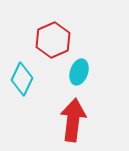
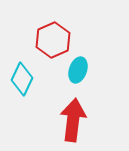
cyan ellipse: moved 1 px left, 2 px up
